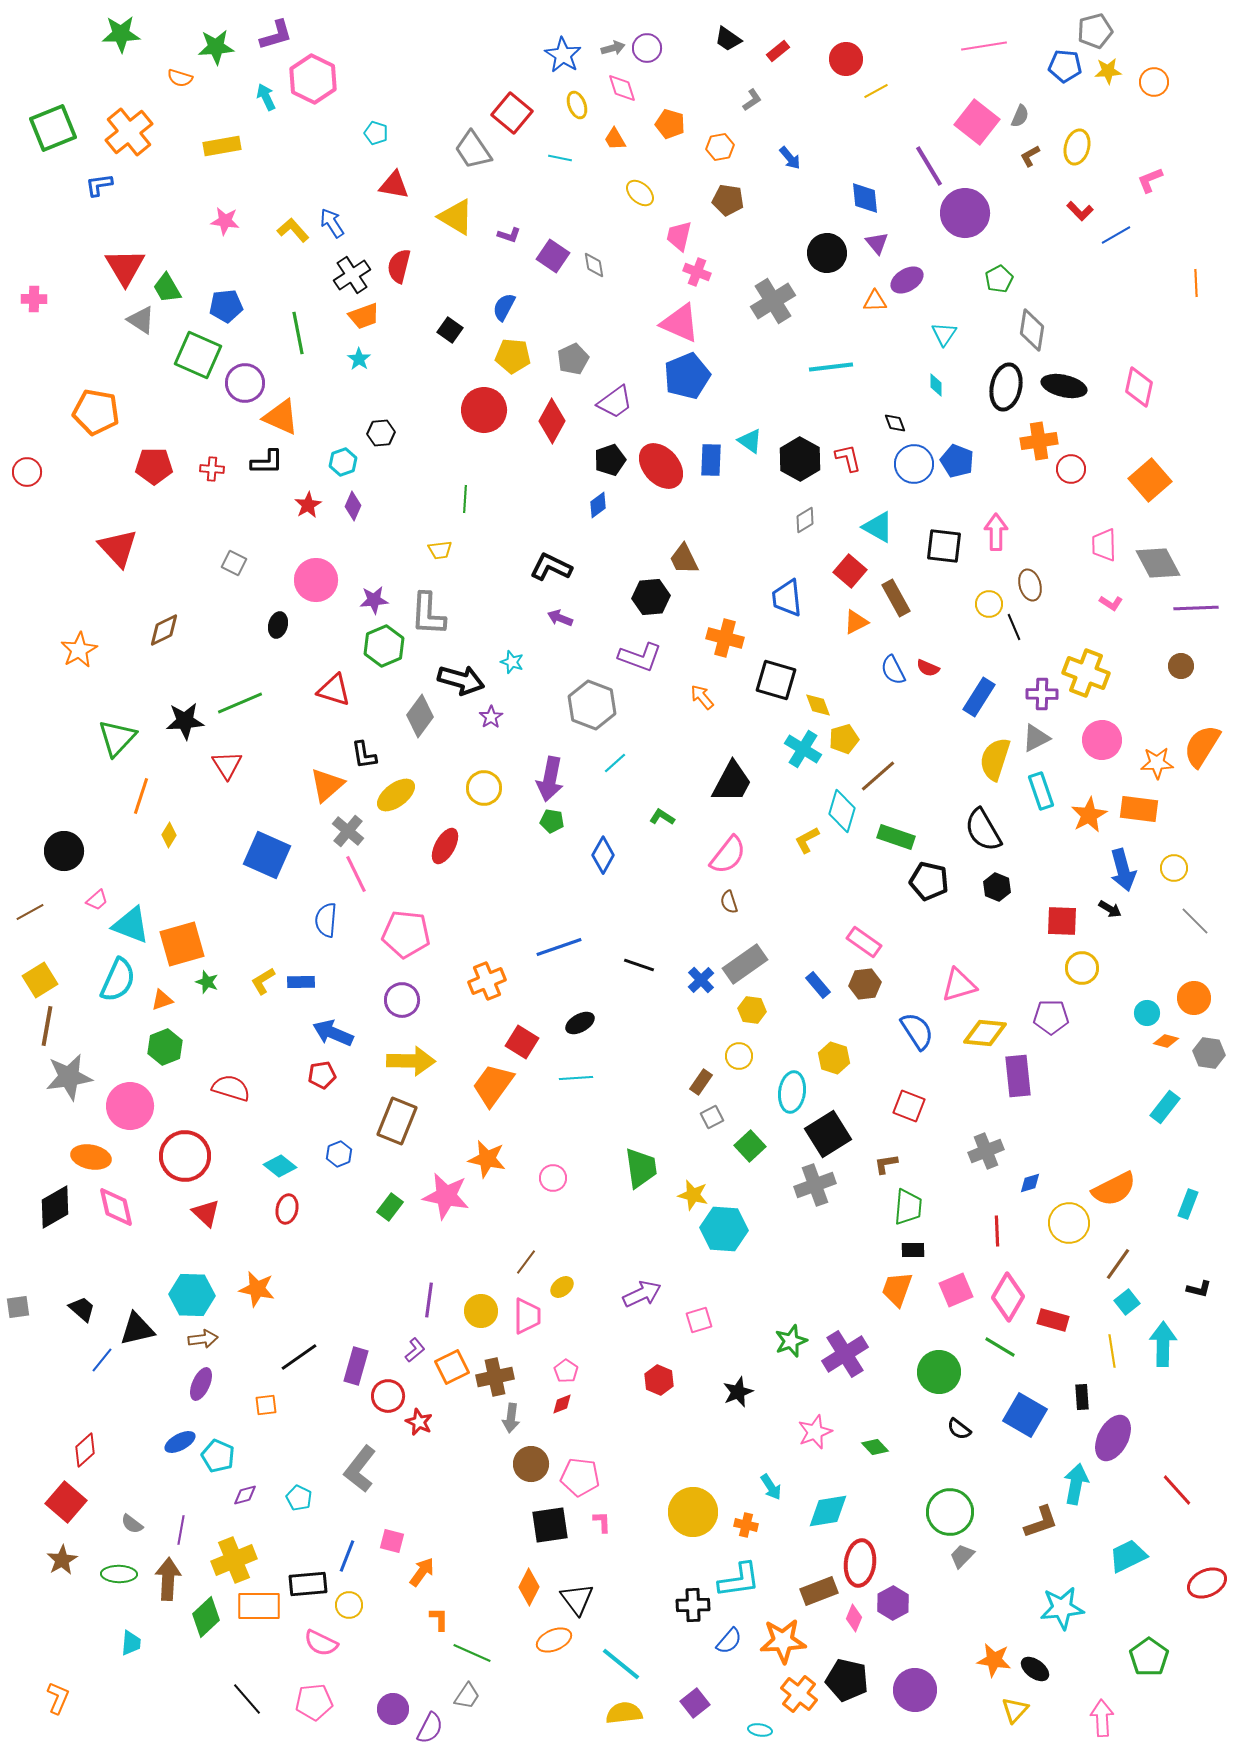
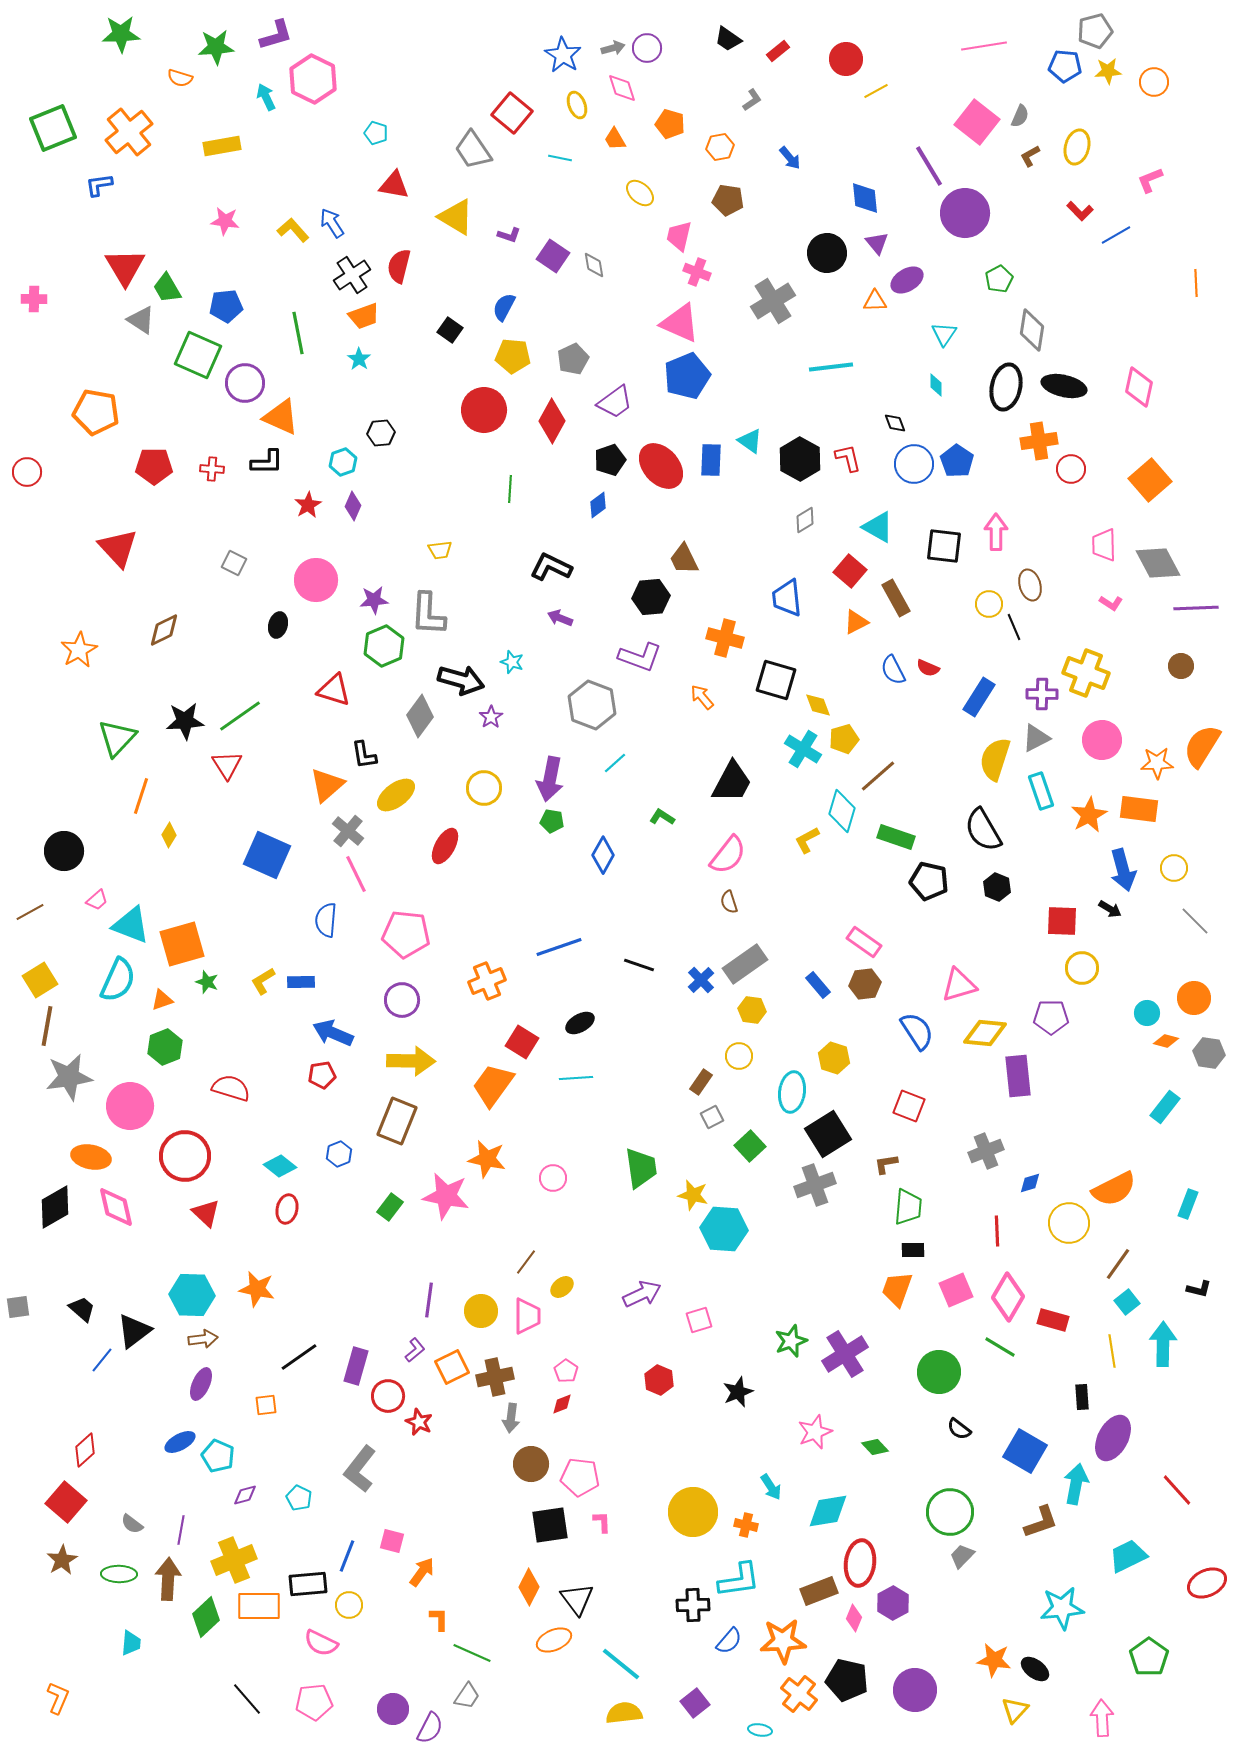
blue pentagon at (957, 461): rotated 12 degrees clockwise
green line at (465, 499): moved 45 px right, 10 px up
green line at (240, 703): moved 13 px down; rotated 12 degrees counterclockwise
black triangle at (137, 1329): moved 3 px left, 2 px down; rotated 24 degrees counterclockwise
blue square at (1025, 1415): moved 36 px down
